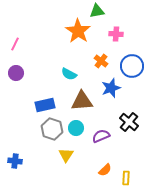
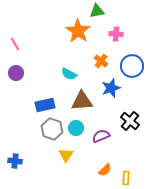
pink line: rotated 56 degrees counterclockwise
black cross: moved 1 px right, 1 px up
